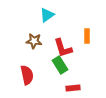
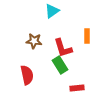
cyan triangle: moved 5 px right, 4 px up
red rectangle: moved 4 px right
